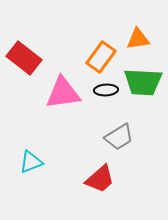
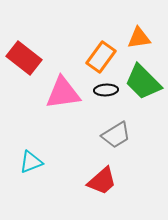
orange triangle: moved 1 px right, 1 px up
green trapezoid: rotated 42 degrees clockwise
gray trapezoid: moved 3 px left, 2 px up
red trapezoid: moved 2 px right, 2 px down
